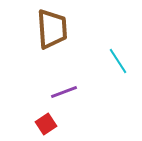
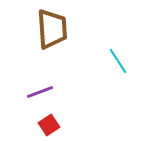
purple line: moved 24 px left
red square: moved 3 px right, 1 px down
